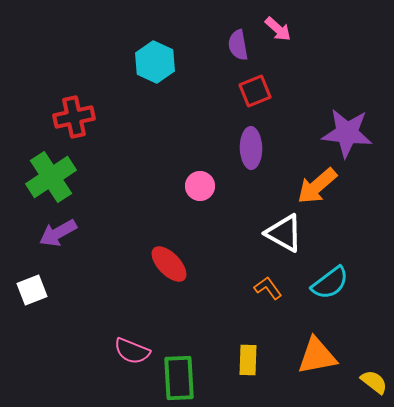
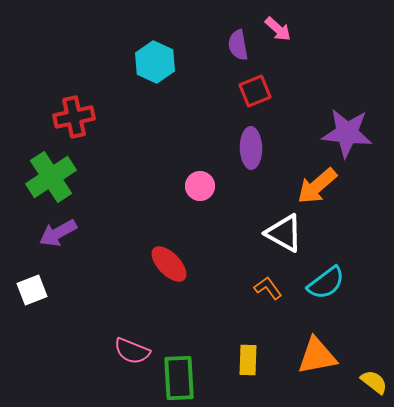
cyan semicircle: moved 4 px left
